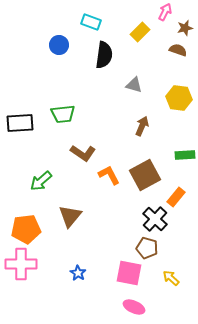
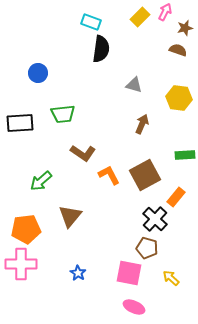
yellow rectangle: moved 15 px up
blue circle: moved 21 px left, 28 px down
black semicircle: moved 3 px left, 6 px up
brown arrow: moved 2 px up
